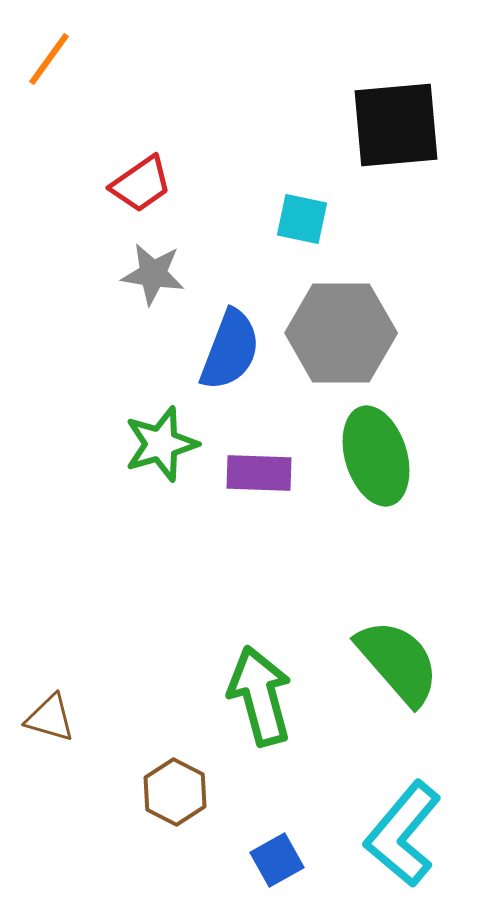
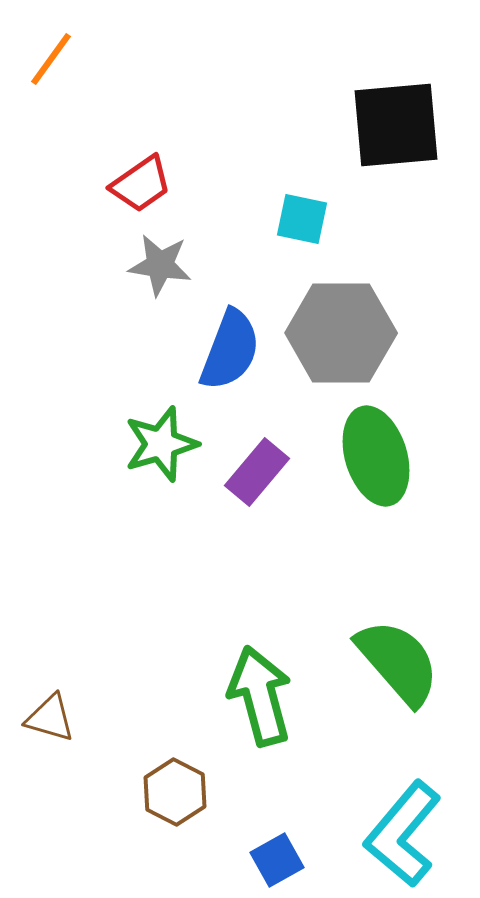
orange line: moved 2 px right
gray star: moved 7 px right, 9 px up
purple rectangle: moved 2 px left, 1 px up; rotated 52 degrees counterclockwise
